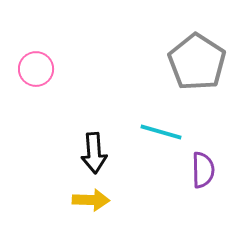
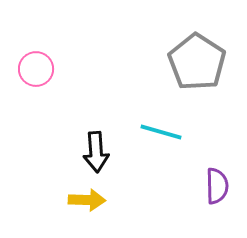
black arrow: moved 2 px right, 1 px up
purple semicircle: moved 14 px right, 16 px down
yellow arrow: moved 4 px left
